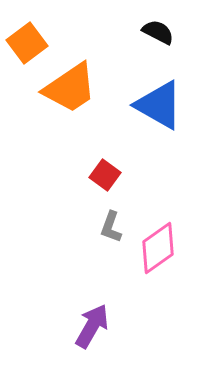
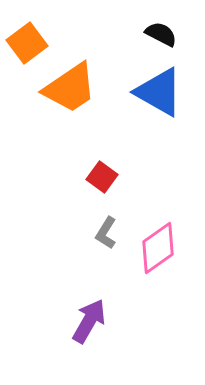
black semicircle: moved 3 px right, 2 px down
blue triangle: moved 13 px up
red square: moved 3 px left, 2 px down
gray L-shape: moved 5 px left, 6 px down; rotated 12 degrees clockwise
purple arrow: moved 3 px left, 5 px up
